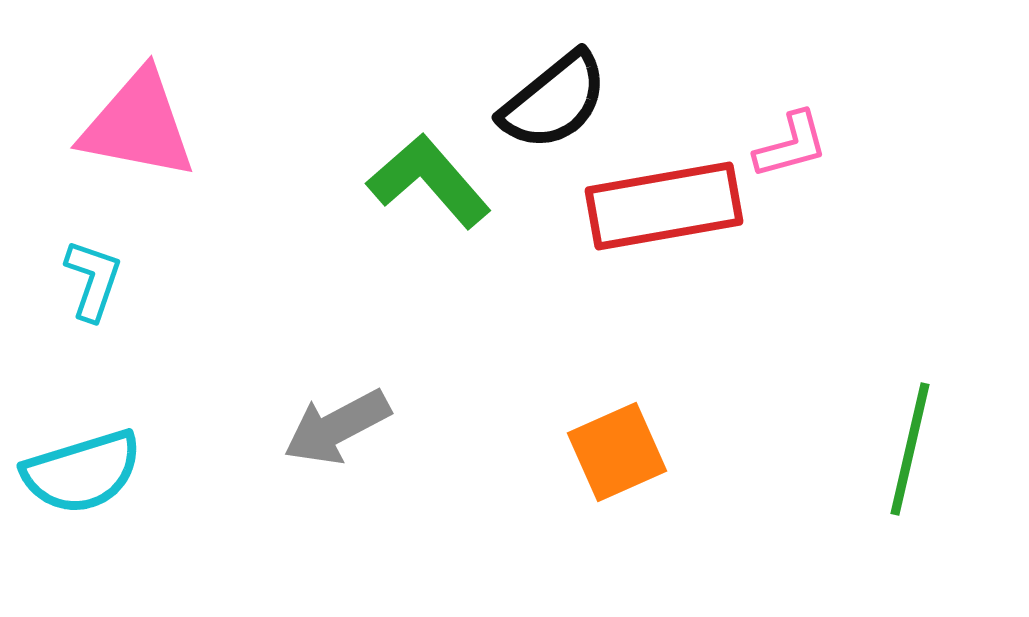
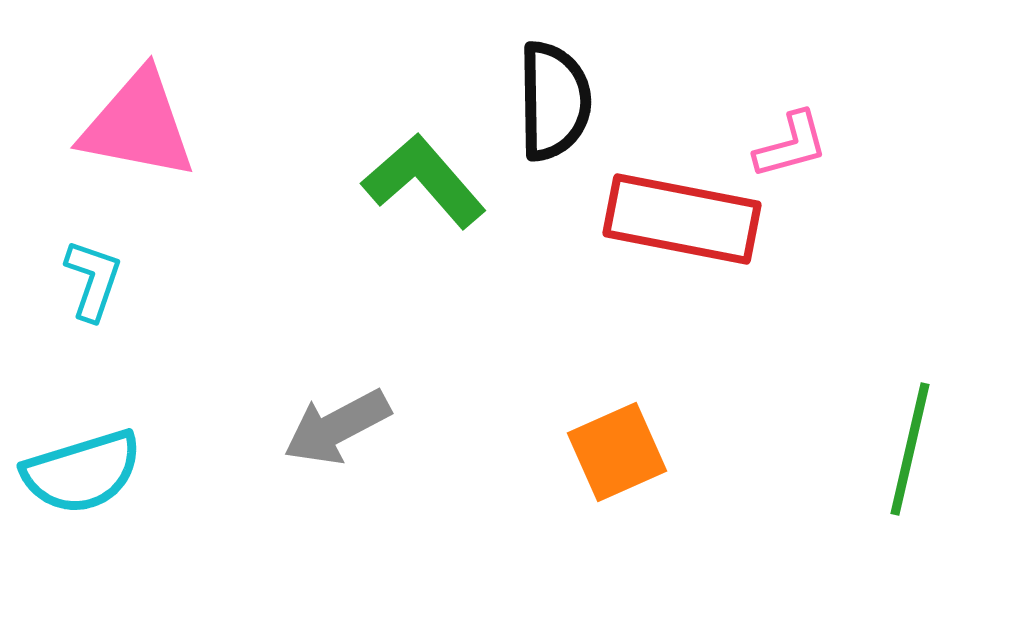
black semicircle: rotated 52 degrees counterclockwise
green L-shape: moved 5 px left
red rectangle: moved 18 px right, 13 px down; rotated 21 degrees clockwise
